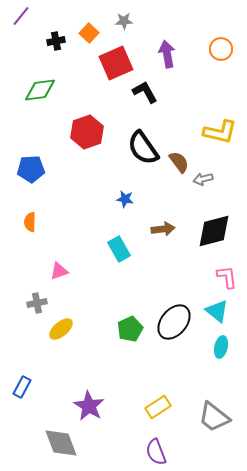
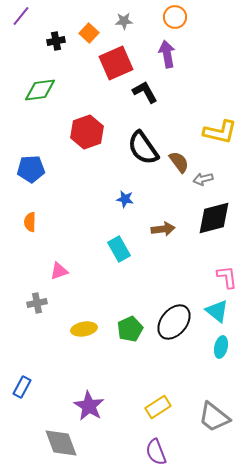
orange circle: moved 46 px left, 32 px up
black diamond: moved 13 px up
yellow ellipse: moved 23 px right; rotated 30 degrees clockwise
